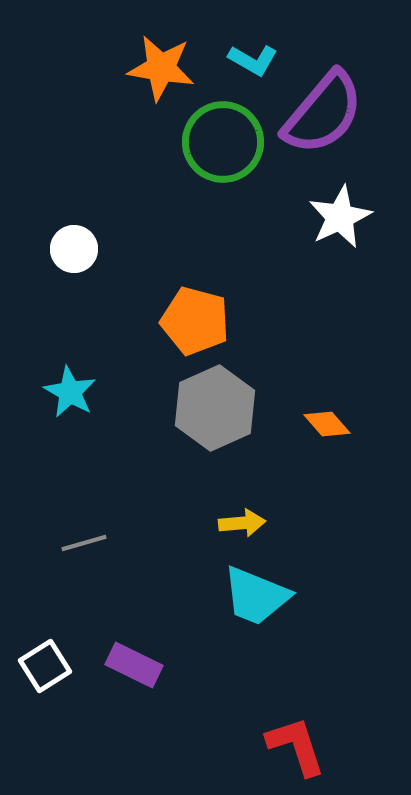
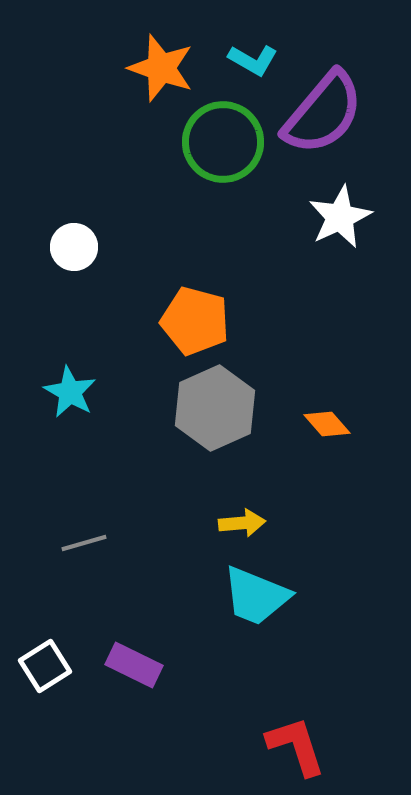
orange star: rotated 10 degrees clockwise
white circle: moved 2 px up
